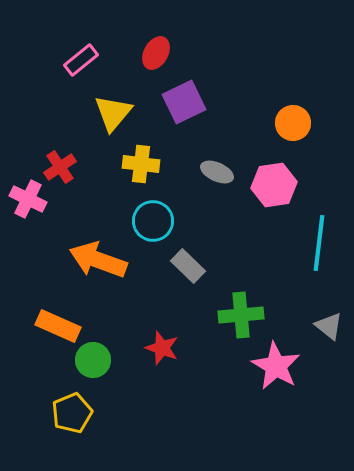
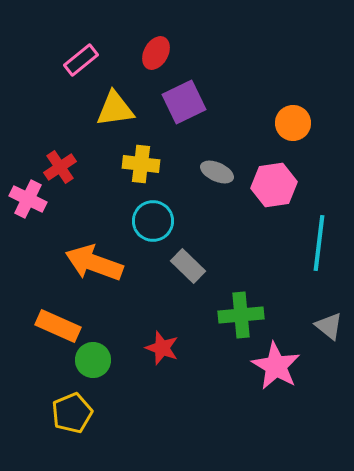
yellow triangle: moved 2 px right, 4 px up; rotated 42 degrees clockwise
orange arrow: moved 4 px left, 3 px down
